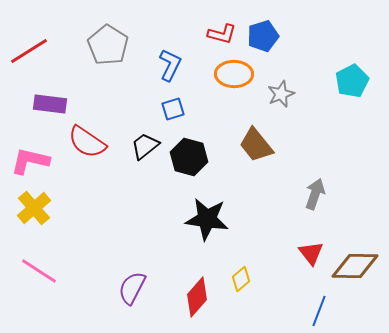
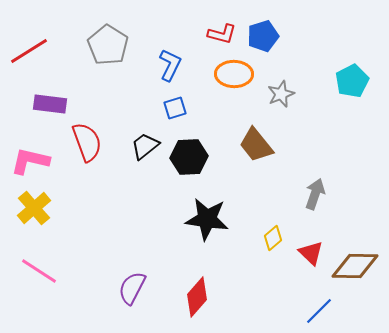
blue square: moved 2 px right, 1 px up
red semicircle: rotated 144 degrees counterclockwise
black hexagon: rotated 18 degrees counterclockwise
red triangle: rotated 8 degrees counterclockwise
yellow diamond: moved 32 px right, 41 px up
blue line: rotated 24 degrees clockwise
